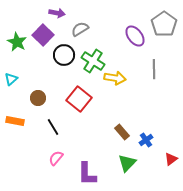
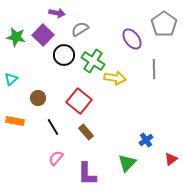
purple ellipse: moved 3 px left, 3 px down
green star: moved 1 px left, 5 px up; rotated 18 degrees counterclockwise
red square: moved 2 px down
brown rectangle: moved 36 px left
